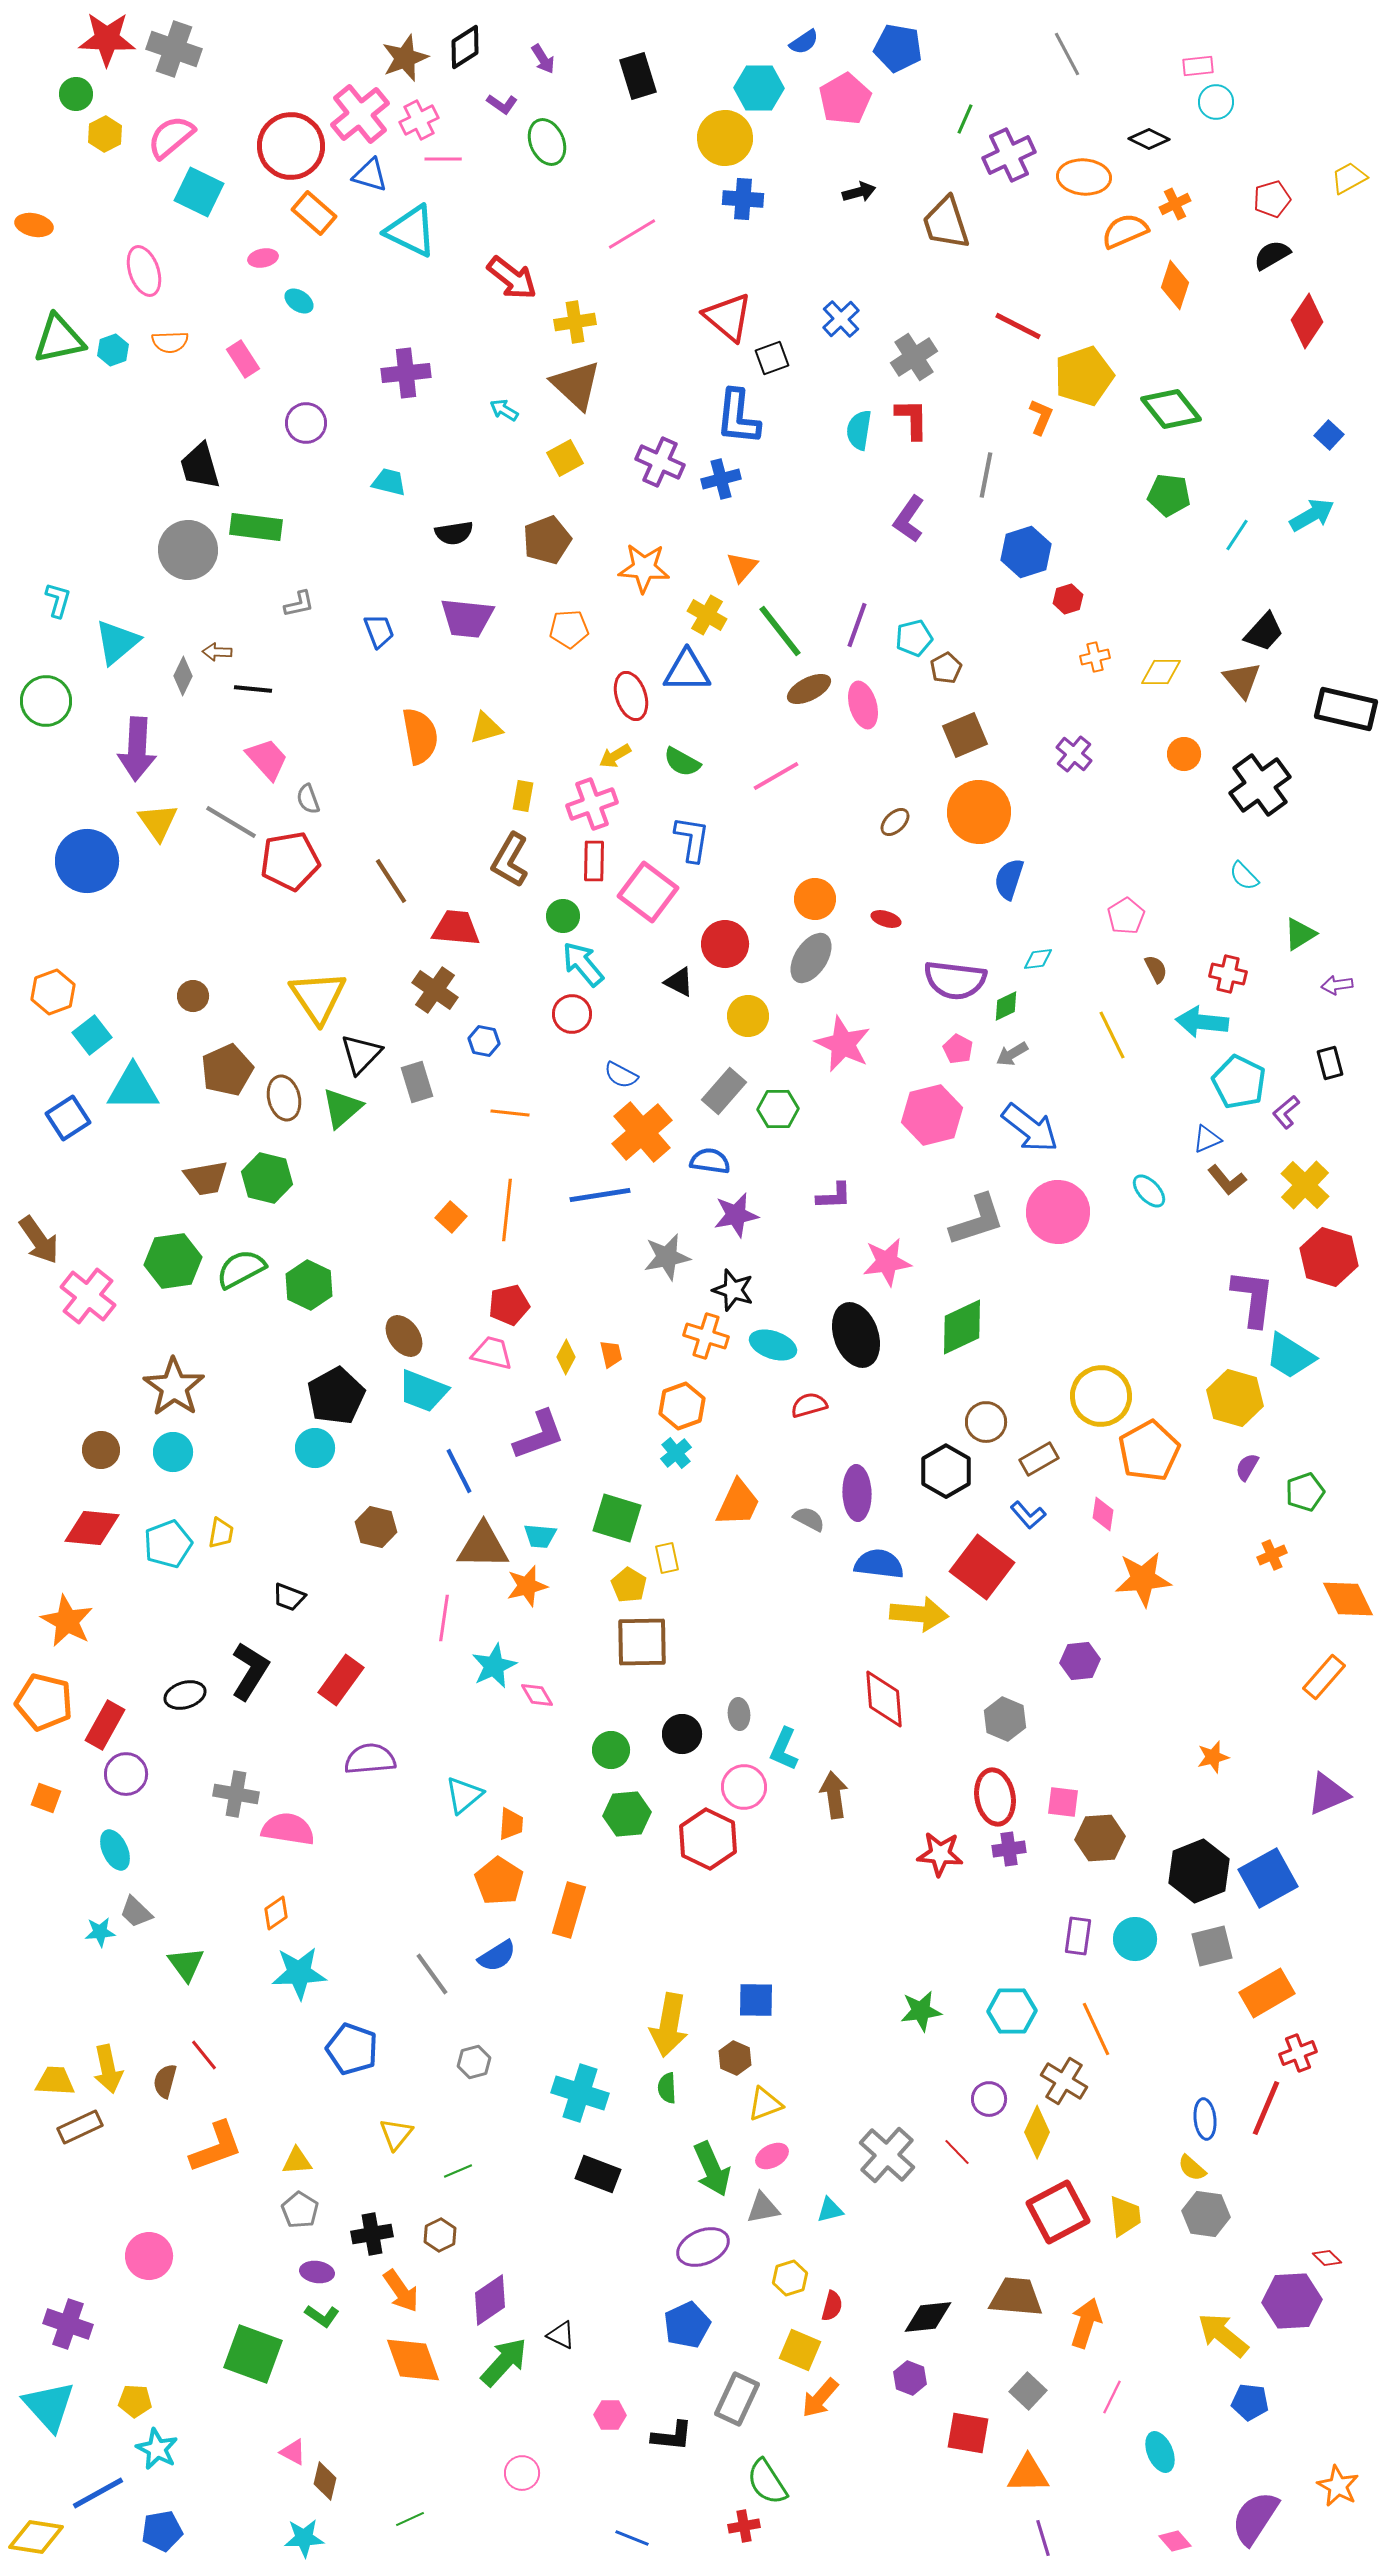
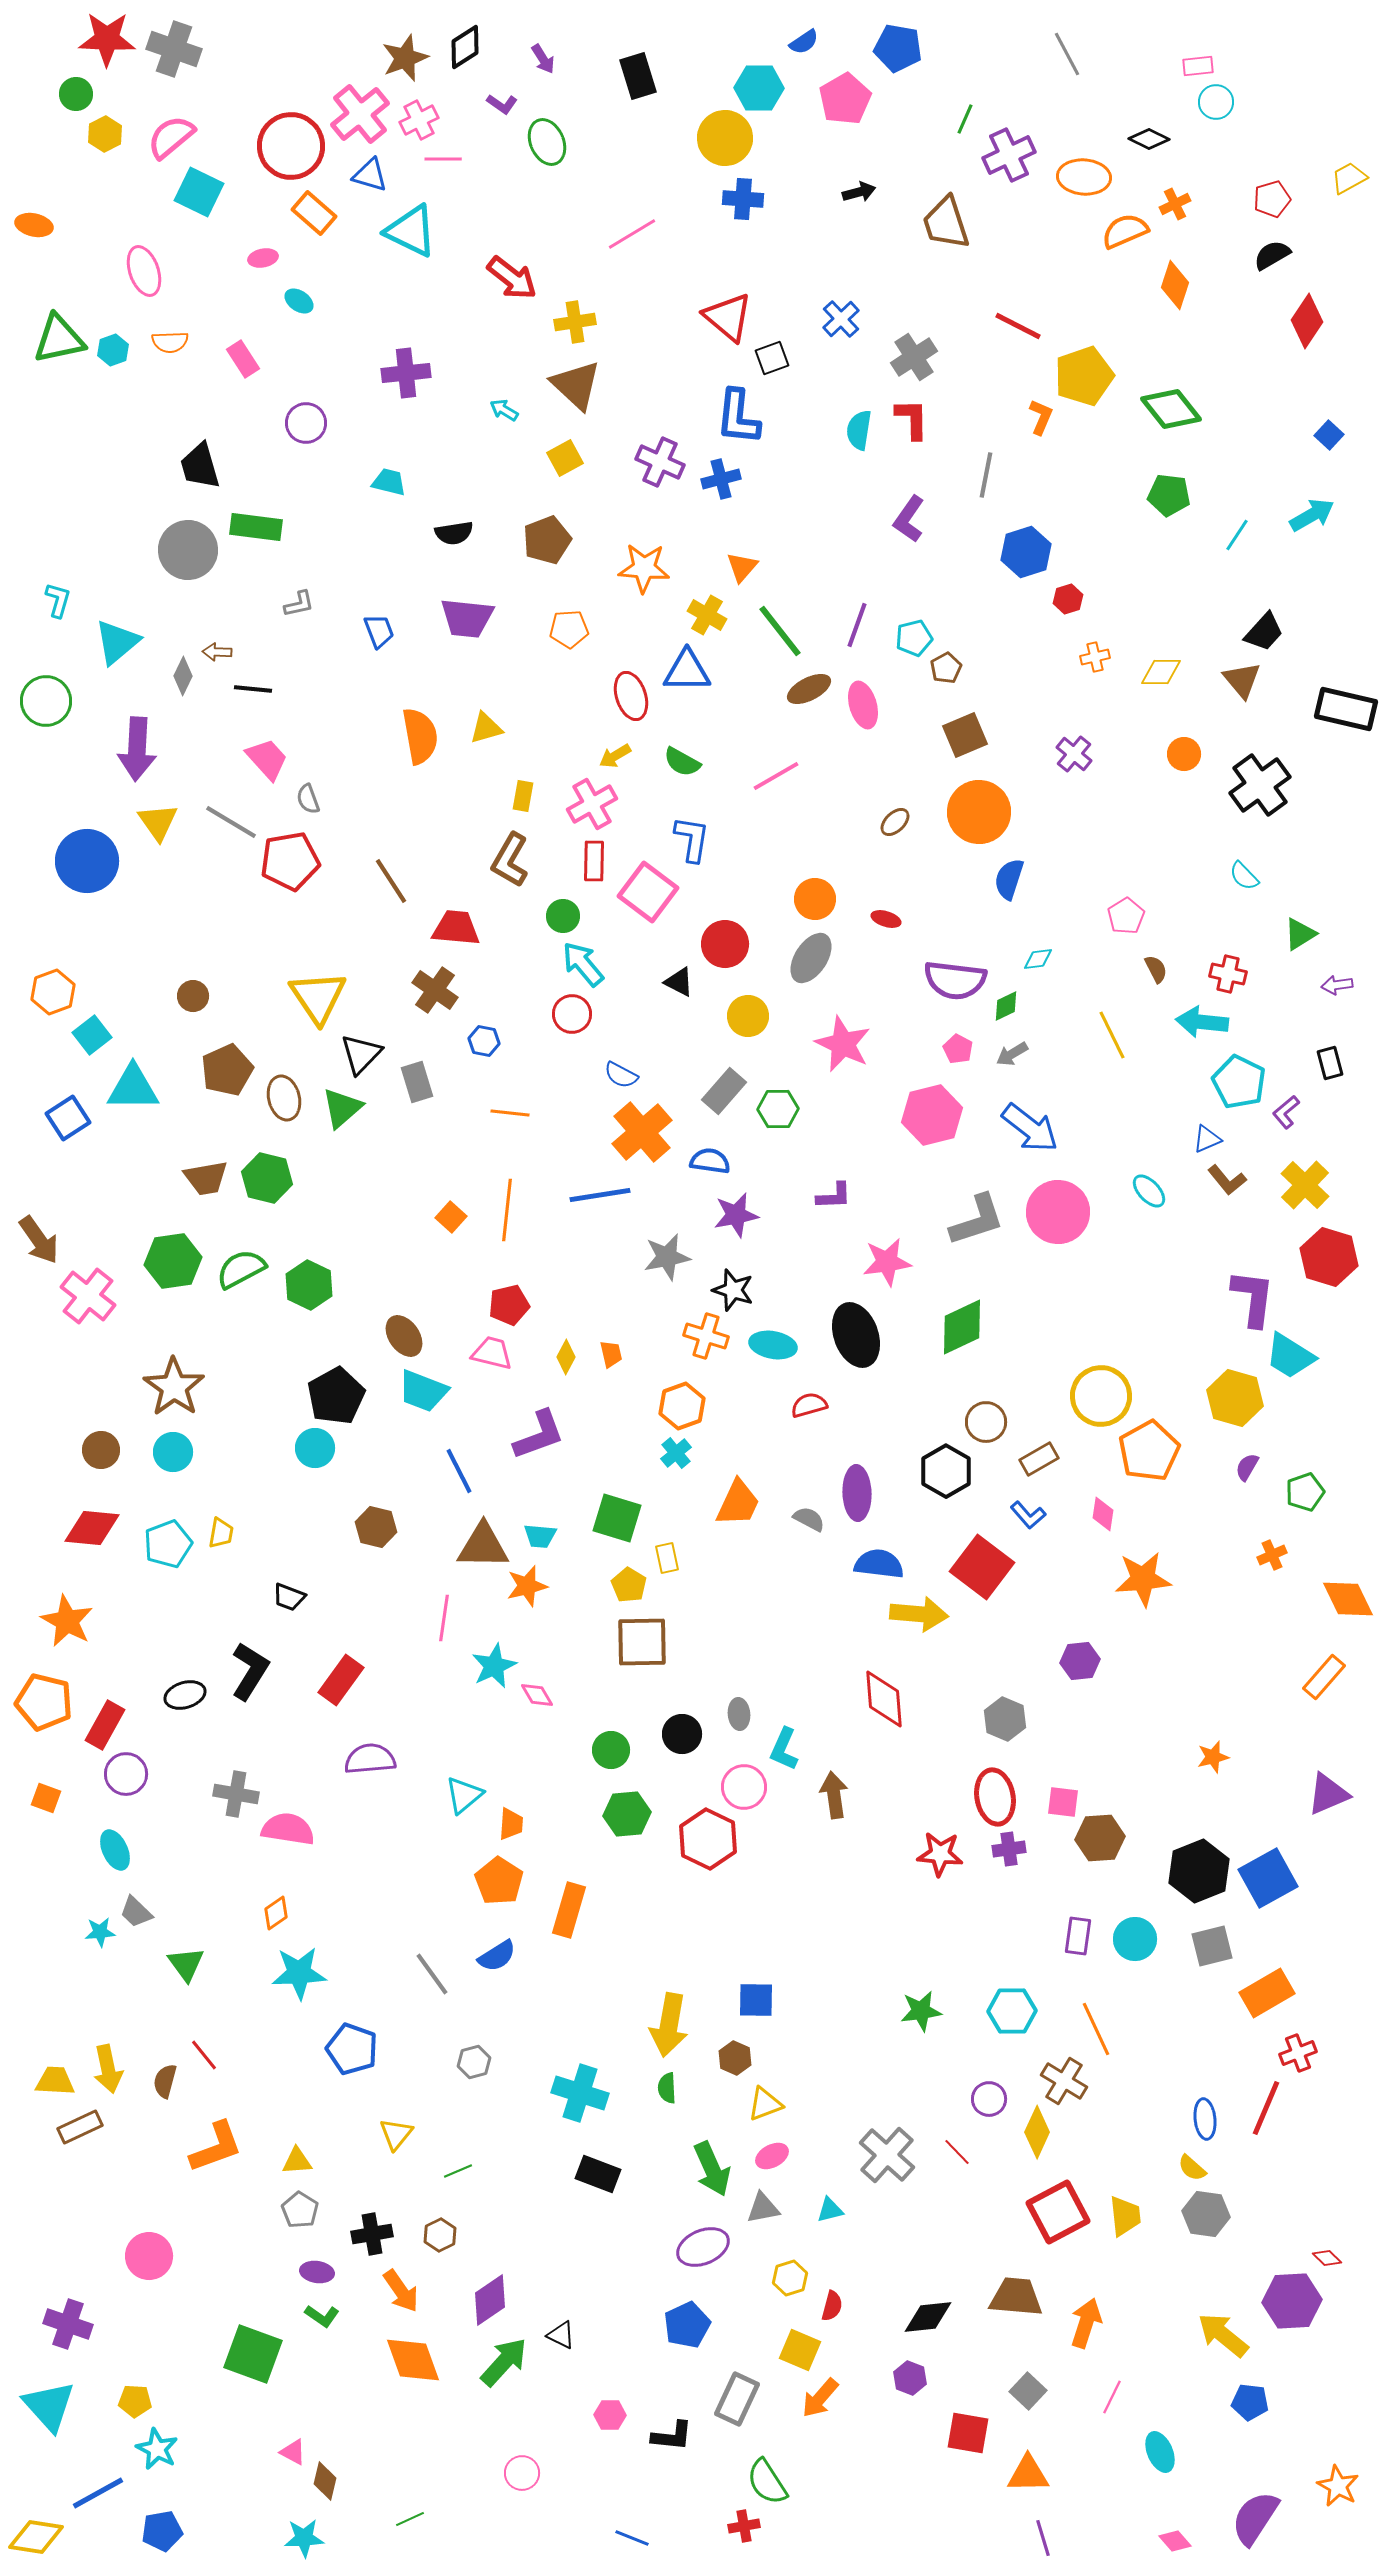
pink cross at (592, 804): rotated 9 degrees counterclockwise
cyan ellipse at (773, 1345): rotated 9 degrees counterclockwise
